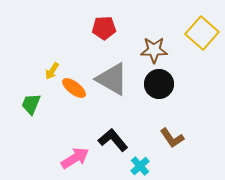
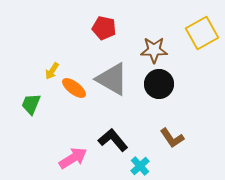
red pentagon: rotated 15 degrees clockwise
yellow square: rotated 20 degrees clockwise
pink arrow: moved 2 px left
